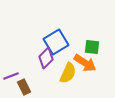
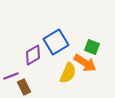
green square: rotated 14 degrees clockwise
purple diamond: moved 13 px left, 3 px up; rotated 15 degrees clockwise
